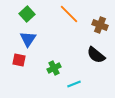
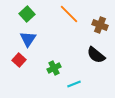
red square: rotated 32 degrees clockwise
